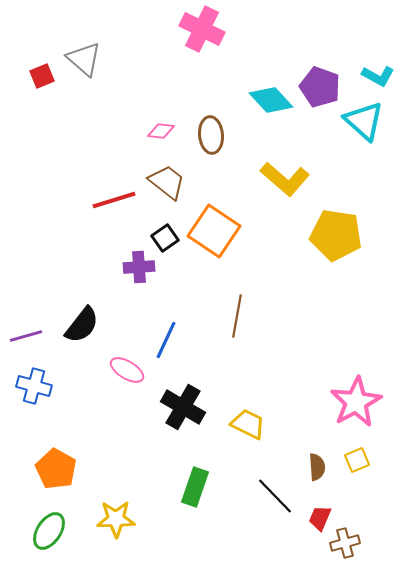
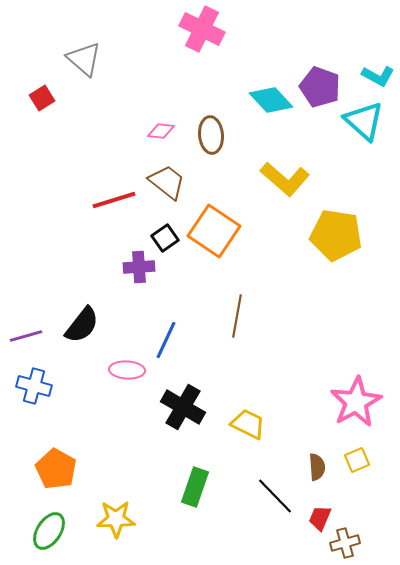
red square: moved 22 px down; rotated 10 degrees counterclockwise
pink ellipse: rotated 28 degrees counterclockwise
